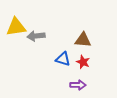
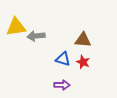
purple arrow: moved 16 px left
